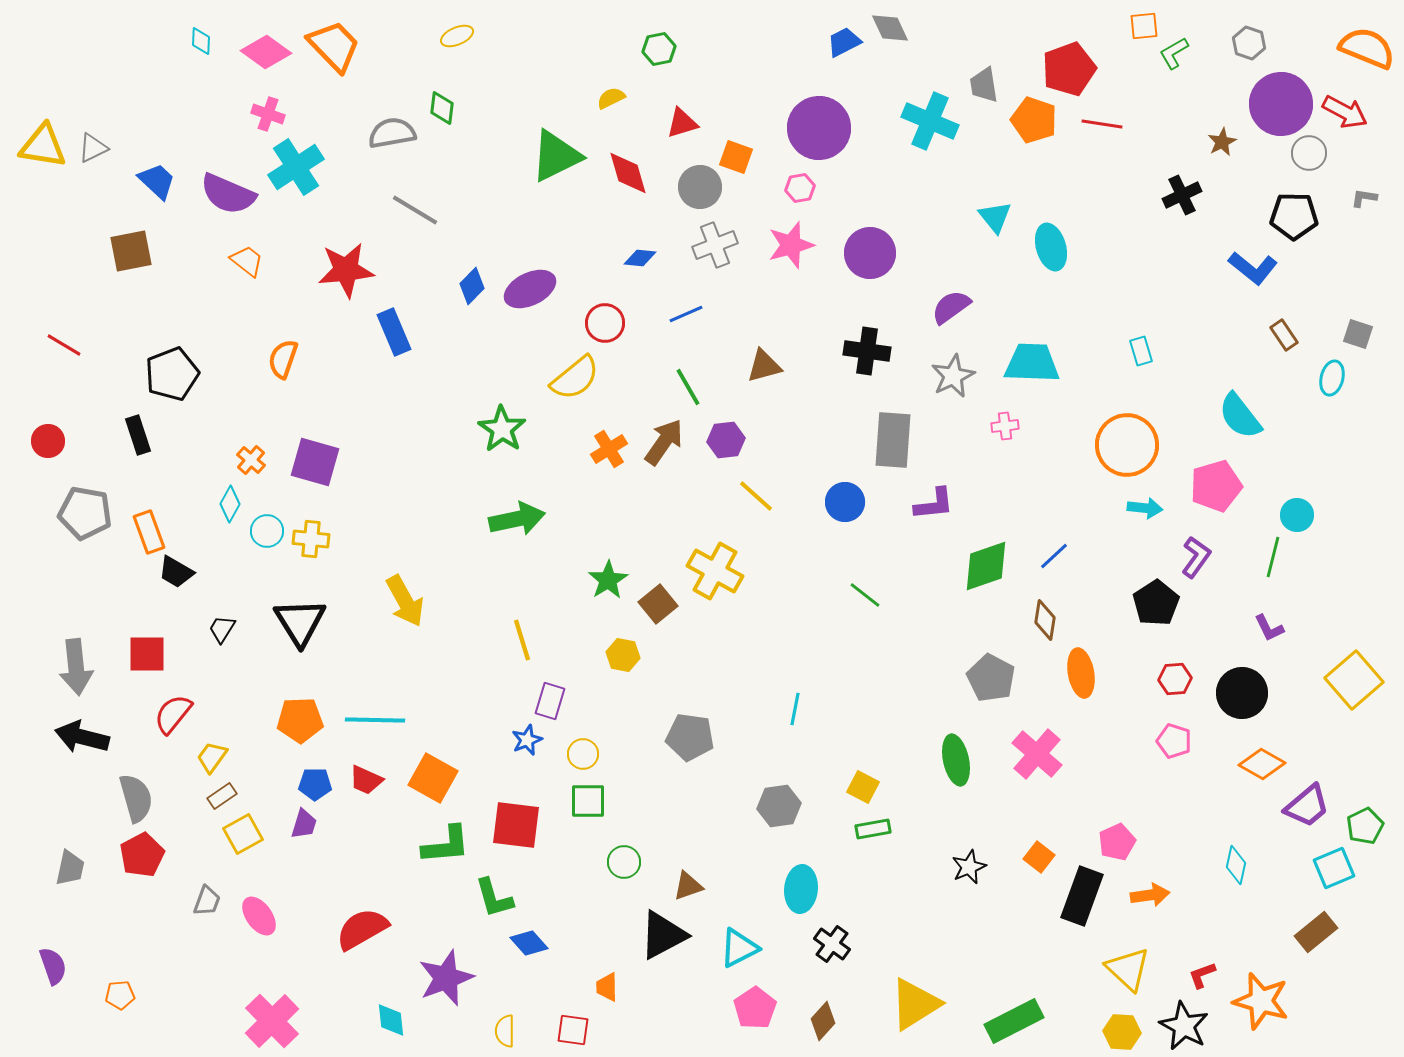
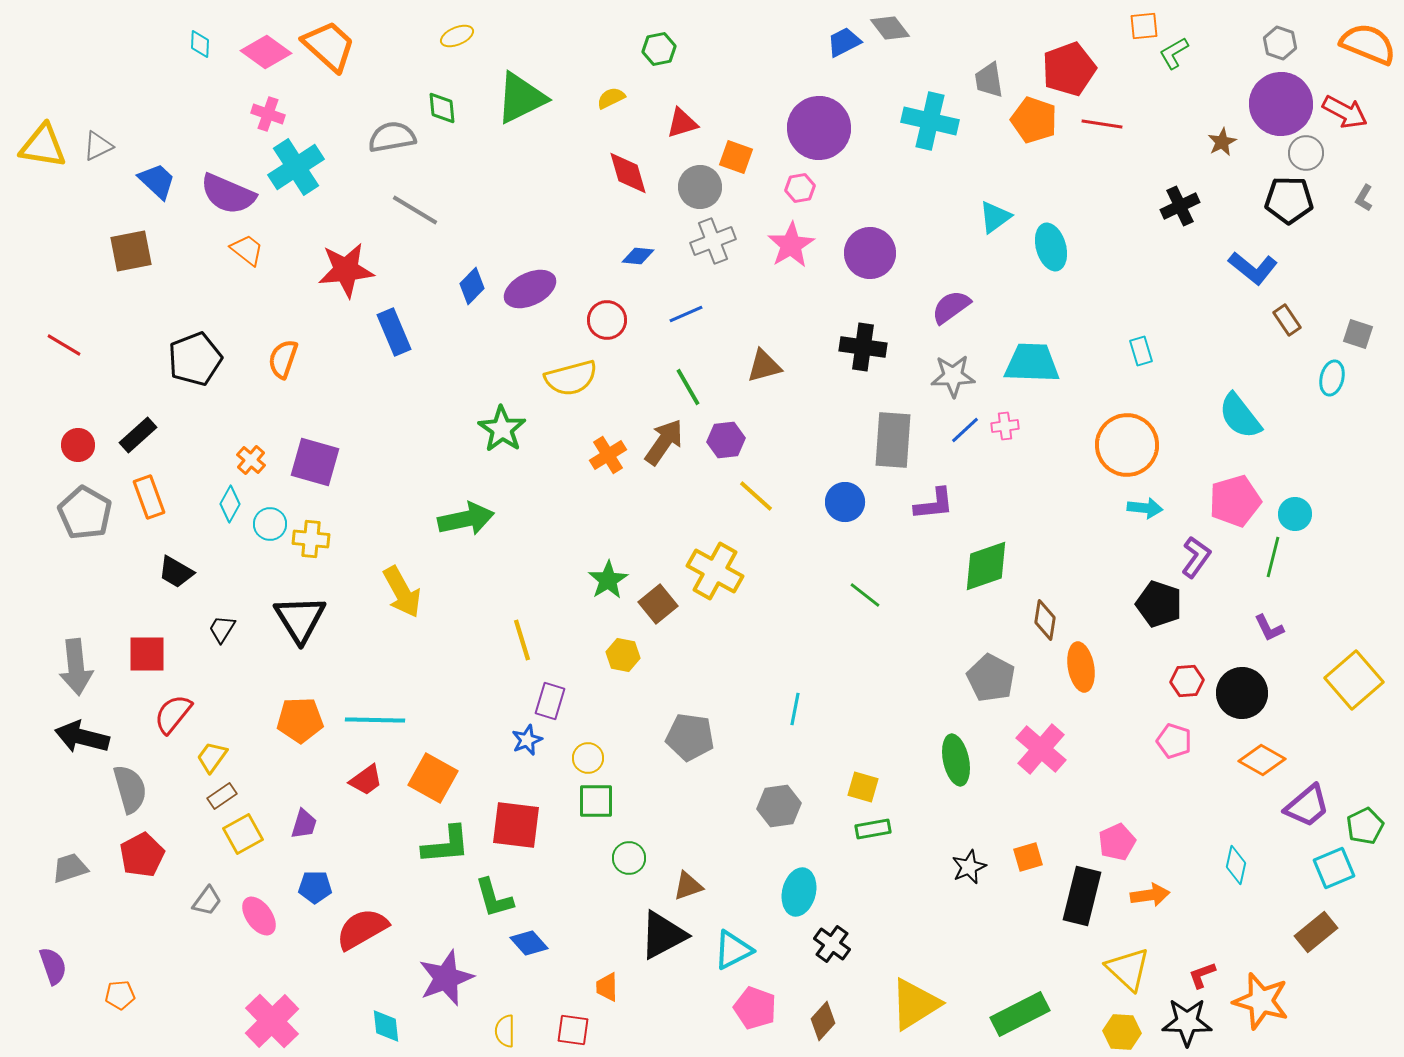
gray diamond at (890, 28): rotated 12 degrees counterclockwise
cyan diamond at (201, 41): moved 1 px left, 3 px down
gray hexagon at (1249, 43): moved 31 px right
orange trapezoid at (334, 46): moved 5 px left; rotated 4 degrees counterclockwise
orange semicircle at (1367, 48): moved 1 px right, 4 px up
gray trapezoid at (984, 85): moved 5 px right, 5 px up
green diamond at (442, 108): rotated 12 degrees counterclockwise
cyan cross at (930, 121): rotated 10 degrees counterclockwise
gray semicircle at (392, 133): moved 4 px down
gray triangle at (93, 148): moved 5 px right, 2 px up
gray circle at (1309, 153): moved 3 px left
green triangle at (556, 156): moved 35 px left, 58 px up
black cross at (1182, 195): moved 2 px left, 11 px down
gray L-shape at (1364, 198): rotated 68 degrees counterclockwise
black pentagon at (1294, 216): moved 5 px left, 16 px up
cyan triangle at (995, 217): rotated 33 degrees clockwise
gray cross at (715, 245): moved 2 px left, 4 px up
pink star at (791, 245): rotated 15 degrees counterclockwise
blue diamond at (640, 258): moved 2 px left, 2 px up
orange trapezoid at (247, 261): moved 11 px up
red circle at (605, 323): moved 2 px right, 3 px up
brown rectangle at (1284, 335): moved 3 px right, 15 px up
black cross at (867, 351): moved 4 px left, 4 px up
black pentagon at (172, 374): moved 23 px right, 15 px up
gray star at (953, 376): rotated 24 degrees clockwise
yellow semicircle at (575, 378): moved 4 px left; rotated 24 degrees clockwise
black rectangle at (138, 435): rotated 66 degrees clockwise
red circle at (48, 441): moved 30 px right, 4 px down
orange cross at (609, 449): moved 1 px left, 6 px down
pink pentagon at (1216, 486): moved 19 px right, 15 px down
gray pentagon at (85, 513): rotated 20 degrees clockwise
cyan circle at (1297, 515): moved 2 px left, 1 px up
green arrow at (517, 519): moved 51 px left
cyan circle at (267, 531): moved 3 px right, 7 px up
orange rectangle at (149, 532): moved 35 px up
blue line at (1054, 556): moved 89 px left, 126 px up
yellow arrow at (405, 601): moved 3 px left, 9 px up
black pentagon at (1156, 603): moved 3 px right, 1 px down; rotated 21 degrees counterclockwise
black triangle at (300, 622): moved 3 px up
orange ellipse at (1081, 673): moved 6 px up
red hexagon at (1175, 679): moved 12 px right, 2 px down
yellow circle at (583, 754): moved 5 px right, 4 px down
pink cross at (1037, 754): moved 4 px right, 5 px up
orange diamond at (1262, 764): moved 4 px up
red trapezoid at (366, 780): rotated 60 degrees counterclockwise
blue pentagon at (315, 784): moved 103 px down
yellow square at (863, 787): rotated 12 degrees counterclockwise
gray semicircle at (136, 798): moved 6 px left, 9 px up
green square at (588, 801): moved 8 px right
orange square at (1039, 857): moved 11 px left; rotated 36 degrees clockwise
green circle at (624, 862): moved 5 px right, 4 px up
gray trapezoid at (70, 868): rotated 120 degrees counterclockwise
cyan ellipse at (801, 889): moved 2 px left, 3 px down; rotated 9 degrees clockwise
black rectangle at (1082, 896): rotated 6 degrees counterclockwise
gray trapezoid at (207, 901): rotated 16 degrees clockwise
cyan triangle at (739, 948): moved 6 px left, 2 px down
pink pentagon at (755, 1008): rotated 18 degrees counterclockwise
cyan diamond at (391, 1020): moved 5 px left, 6 px down
green rectangle at (1014, 1021): moved 6 px right, 7 px up
black star at (1184, 1026): moved 3 px right, 4 px up; rotated 27 degrees counterclockwise
